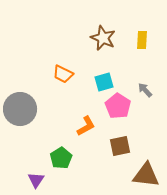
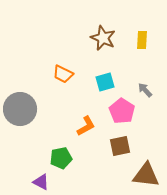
cyan square: moved 1 px right
pink pentagon: moved 4 px right, 5 px down
green pentagon: rotated 20 degrees clockwise
purple triangle: moved 5 px right, 2 px down; rotated 36 degrees counterclockwise
